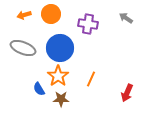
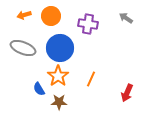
orange circle: moved 2 px down
brown star: moved 2 px left, 3 px down
